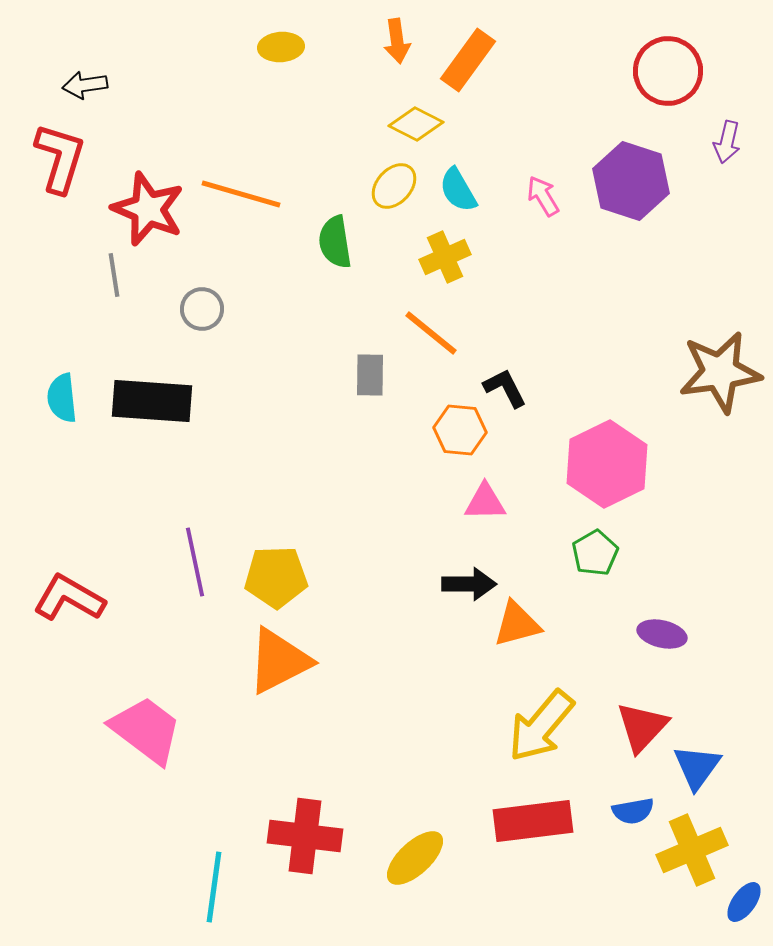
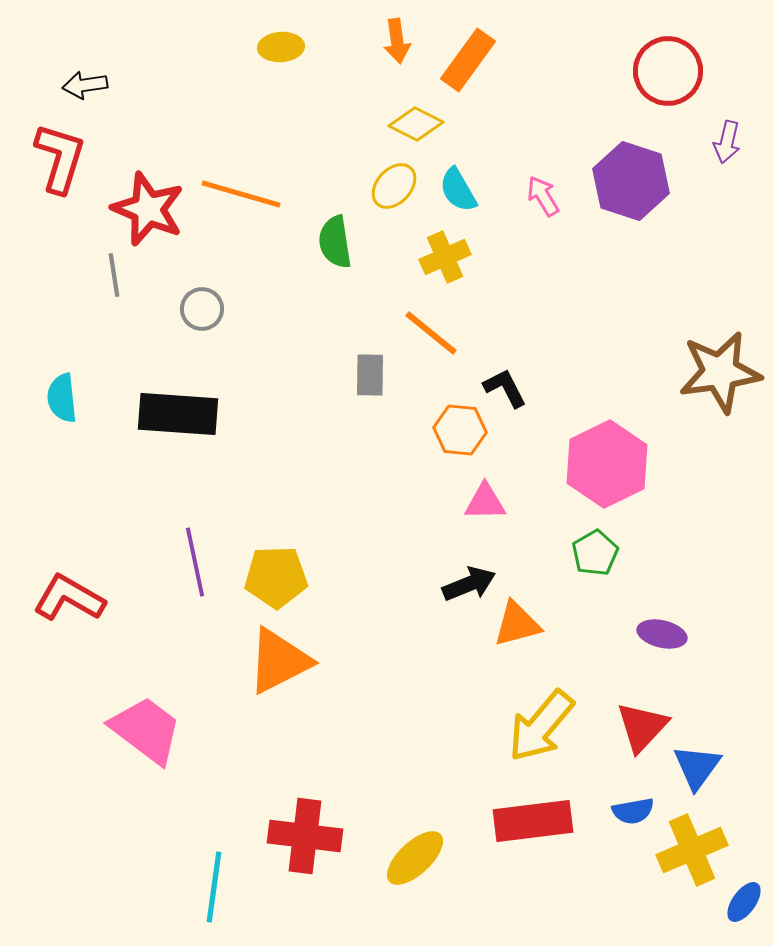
black rectangle at (152, 401): moved 26 px right, 13 px down
black arrow at (469, 584): rotated 22 degrees counterclockwise
